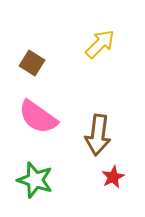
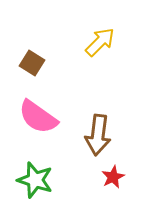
yellow arrow: moved 2 px up
